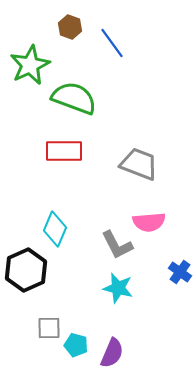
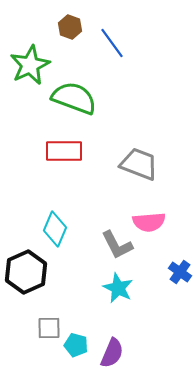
black hexagon: moved 2 px down
cyan star: rotated 12 degrees clockwise
